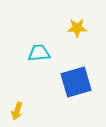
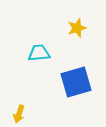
yellow star: rotated 18 degrees counterclockwise
yellow arrow: moved 2 px right, 3 px down
